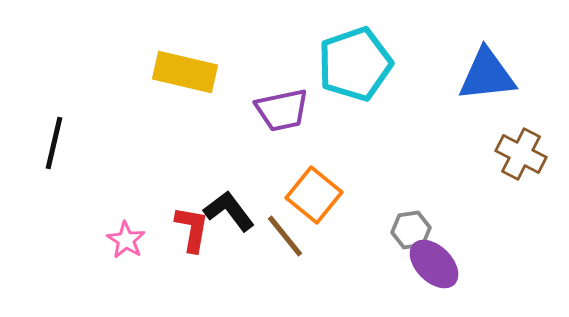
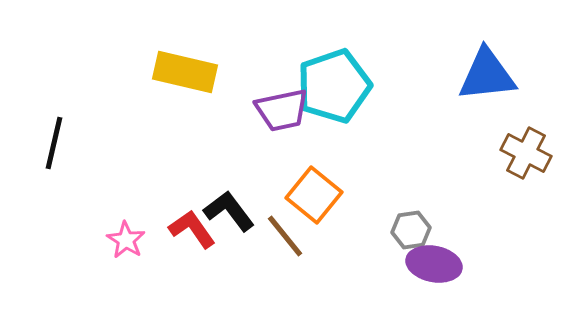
cyan pentagon: moved 21 px left, 22 px down
brown cross: moved 5 px right, 1 px up
red L-shape: rotated 45 degrees counterclockwise
purple ellipse: rotated 34 degrees counterclockwise
